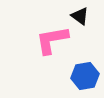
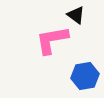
black triangle: moved 4 px left, 1 px up
